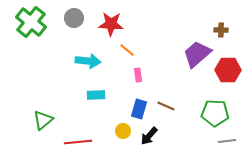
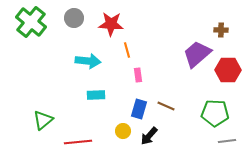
orange line: rotated 35 degrees clockwise
